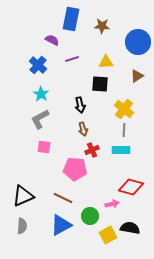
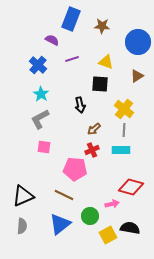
blue rectangle: rotated 10 degrees clockwise
yellow triangle: rotated 21 degrees clockwise
brown arrow: moved 11 px right; rotated 64 degrees clockwise
brown line: moved 1 px right, 3 px up
blue triangle: moved 1 px left, 1 px up; rotated 10 degrees counterclockwise
